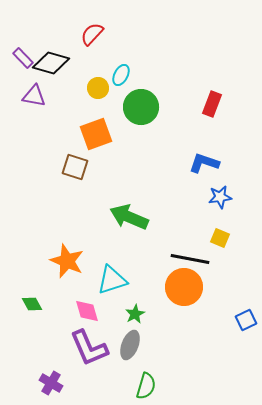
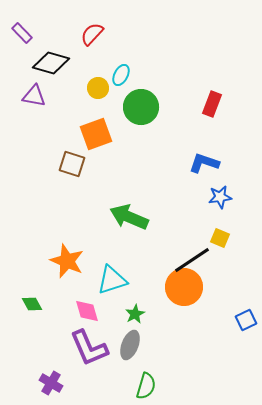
purple rectangle: moved 1 px left, 25 px up
brown square: moved 3 px left, 3 px up
black line: moved 2 px right, 1 px down; rotated 45 degrees counterclockwise
